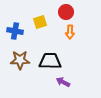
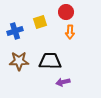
blue cross: rotated 28 degrees counterclockwise
brown star: moved 1 px left, 1 px down
purple arrow: rotated 40 degrees counterclockwise
